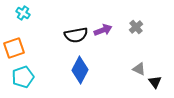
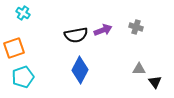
gray cross: rotated 32 degrees counterclockwise
gray triangle: rotated 24 degrees counterclockwise
